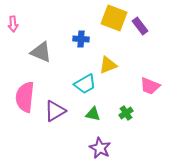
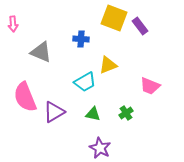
cyan trapezoid: moved 2 px up
pink semicircle: rotated 28 degrees counterclockwise
purple triangle: moved 1 px left, 1 px down
